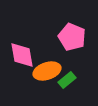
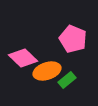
pink pentagon: moved 1 px right, 2 px down
pink diamond: moved 1 px right, 3 px down; rotated 36 degrees counterclockwise
